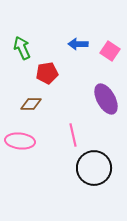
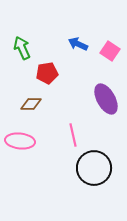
blue arrow: rotated 24 degrees clockwise
